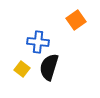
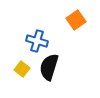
blue cross: moved 1 px left, 1 px up; rotated 10 degrees clockwise
